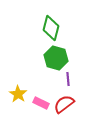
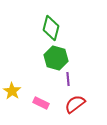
yellow star: moved 6 px left, 3 px up
red semicircle: moved 11 px right
